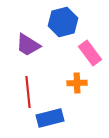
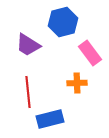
blue rectangle: moved 1 px down
